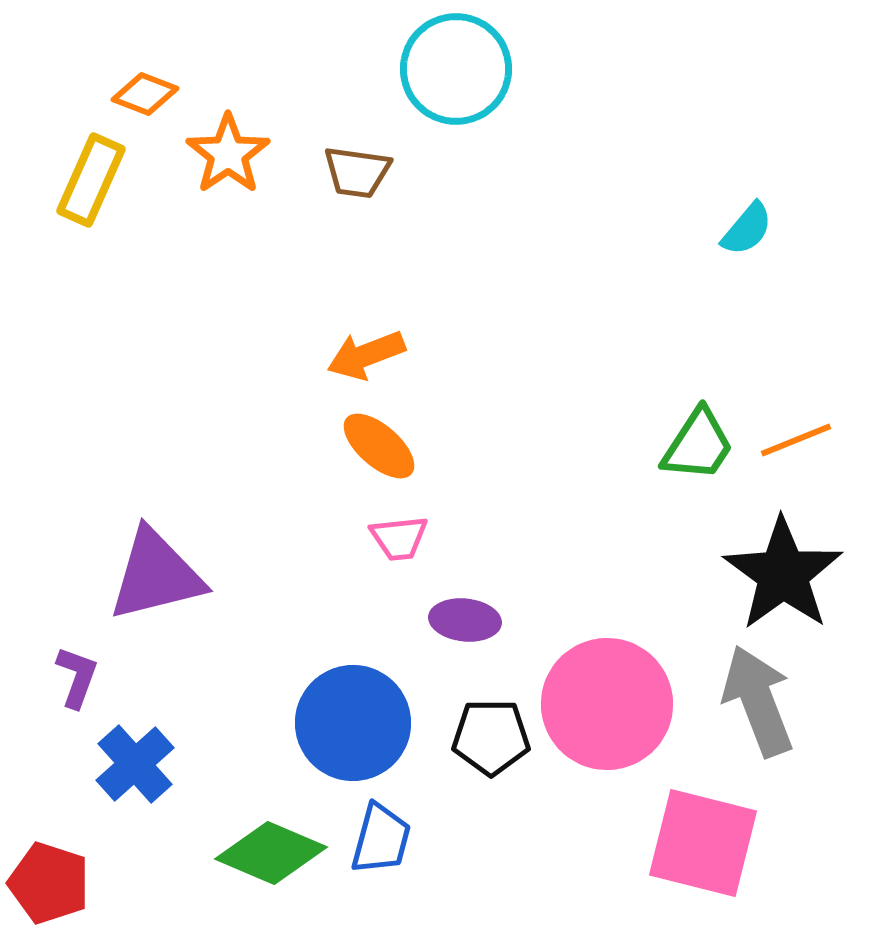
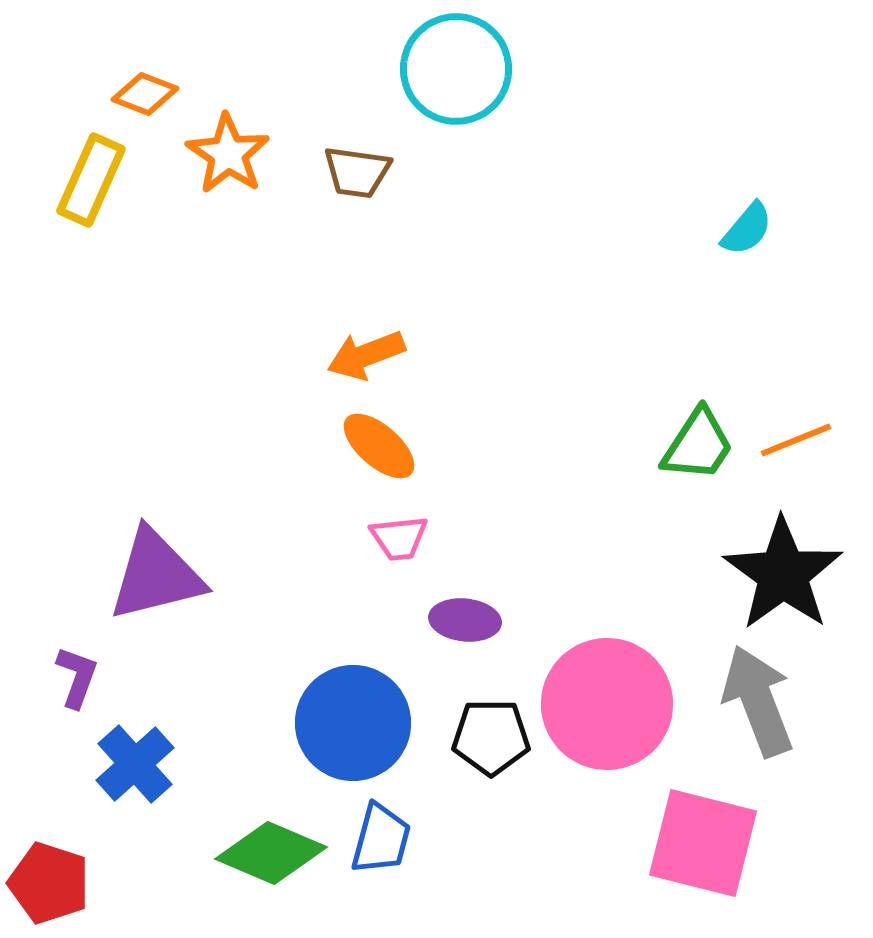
orange star: rotated 4 degrees counterclockwise
